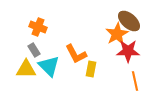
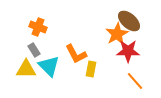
orange line: rotated 30 degrees counterclockwise
